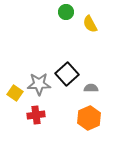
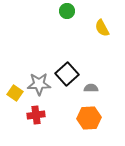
green circle: moved 1 px right, 1 px up
yellow semicircle: moved 12 px right, 4 px down
orange hexagon: rotated 20 degrees clockwise
